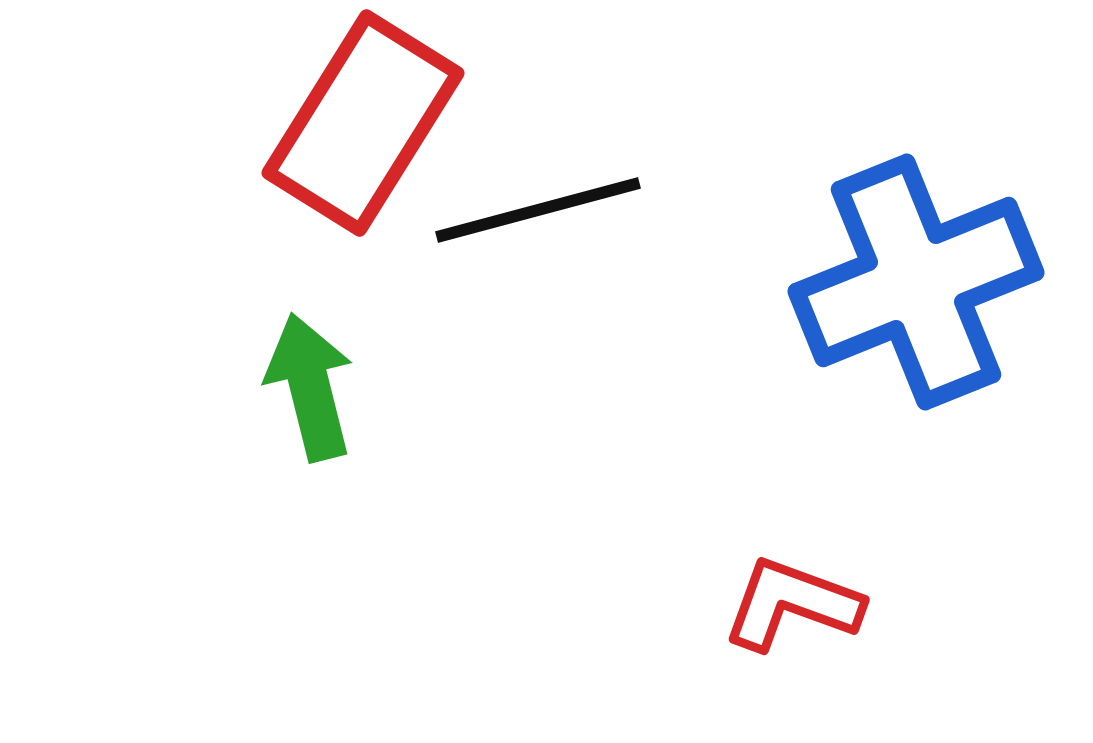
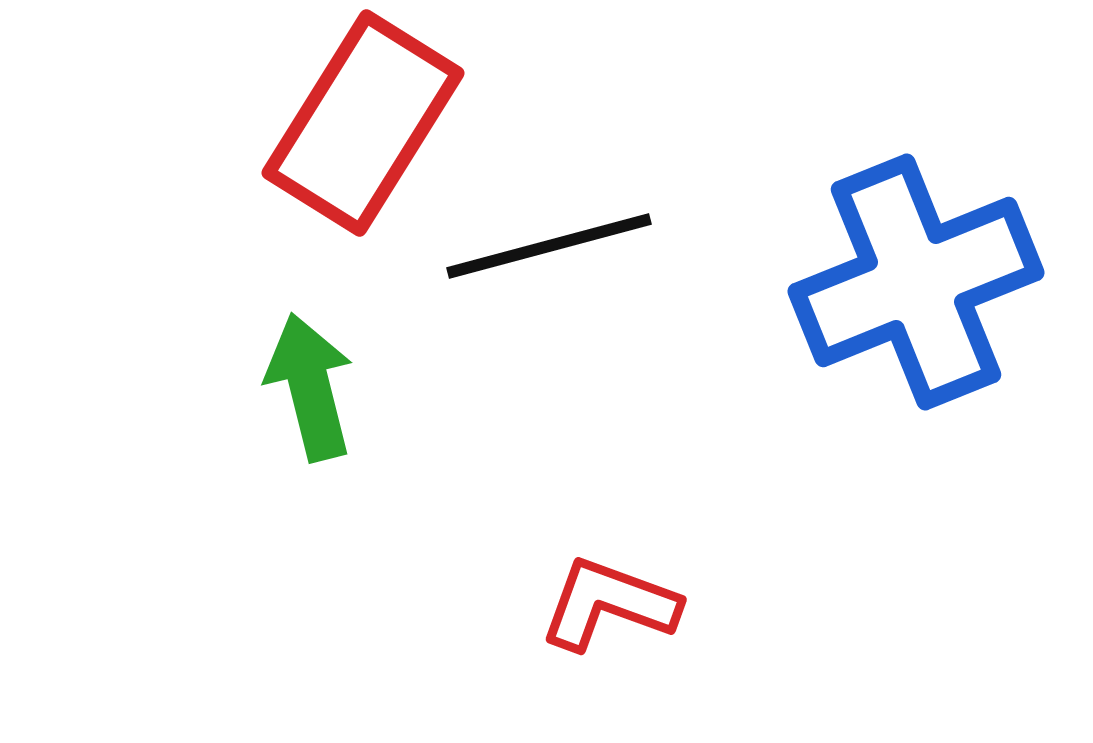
black line: moved 11 px right, 36 px down
red L-shape: moved 183 px left
